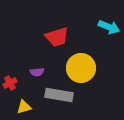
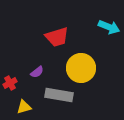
purple semicircle: rotated 32 degrees counterclockwise
